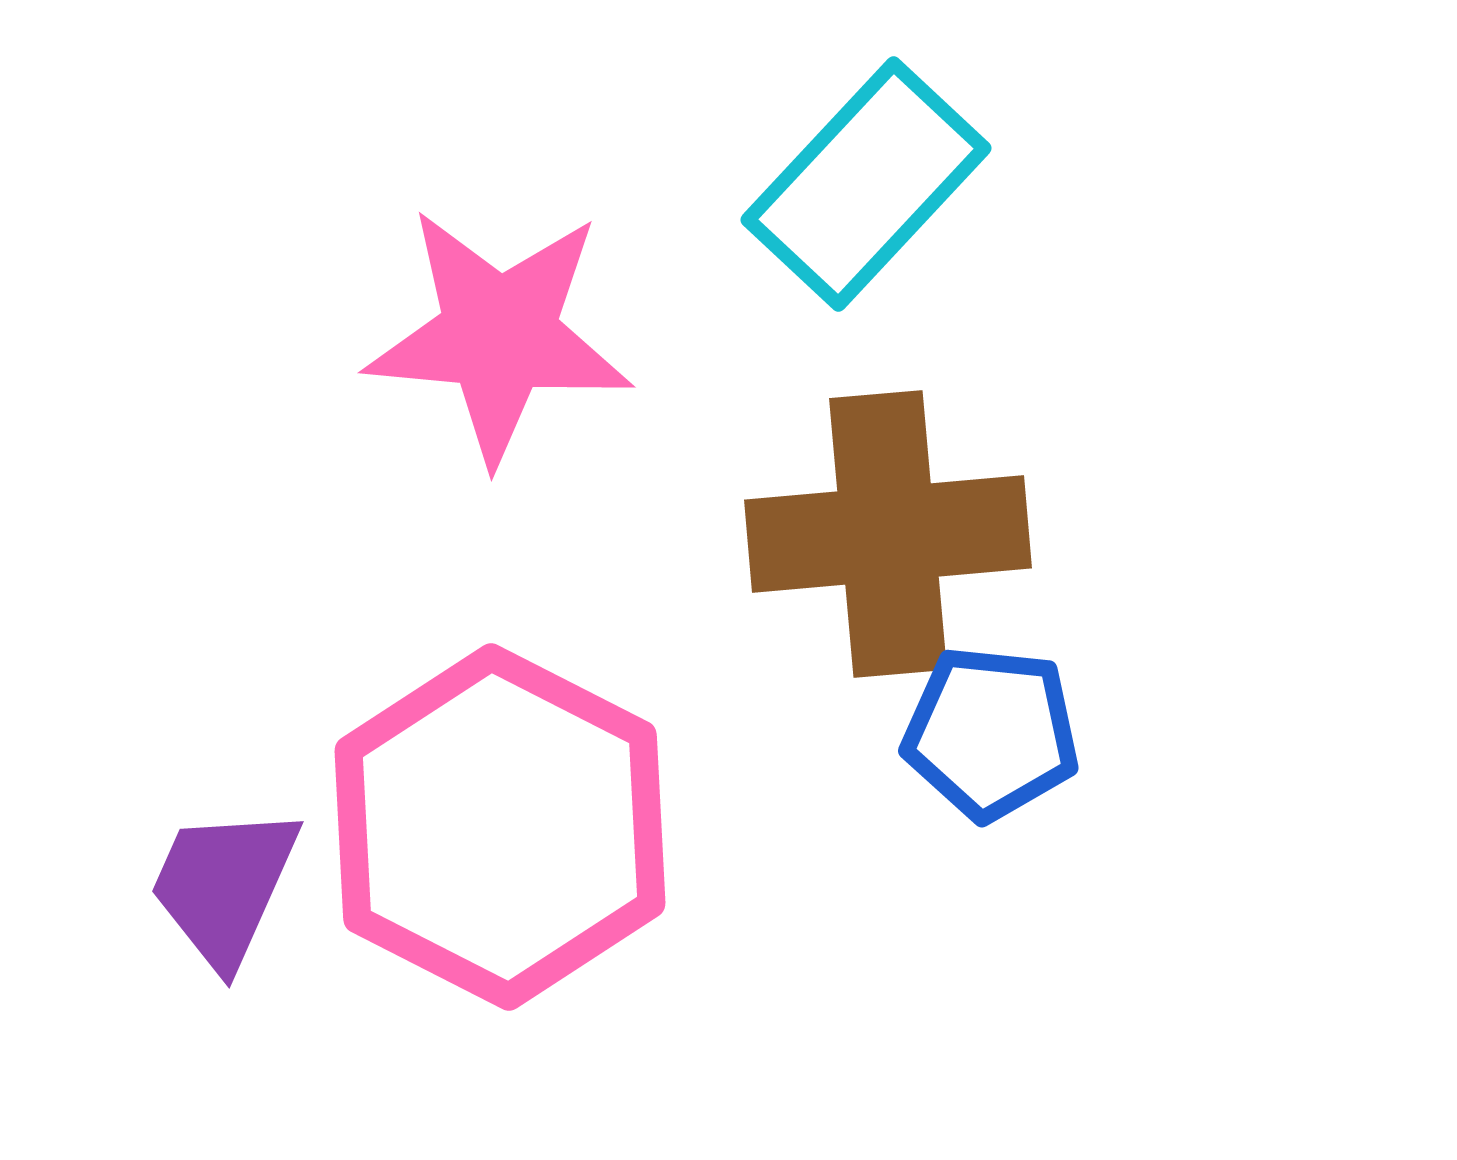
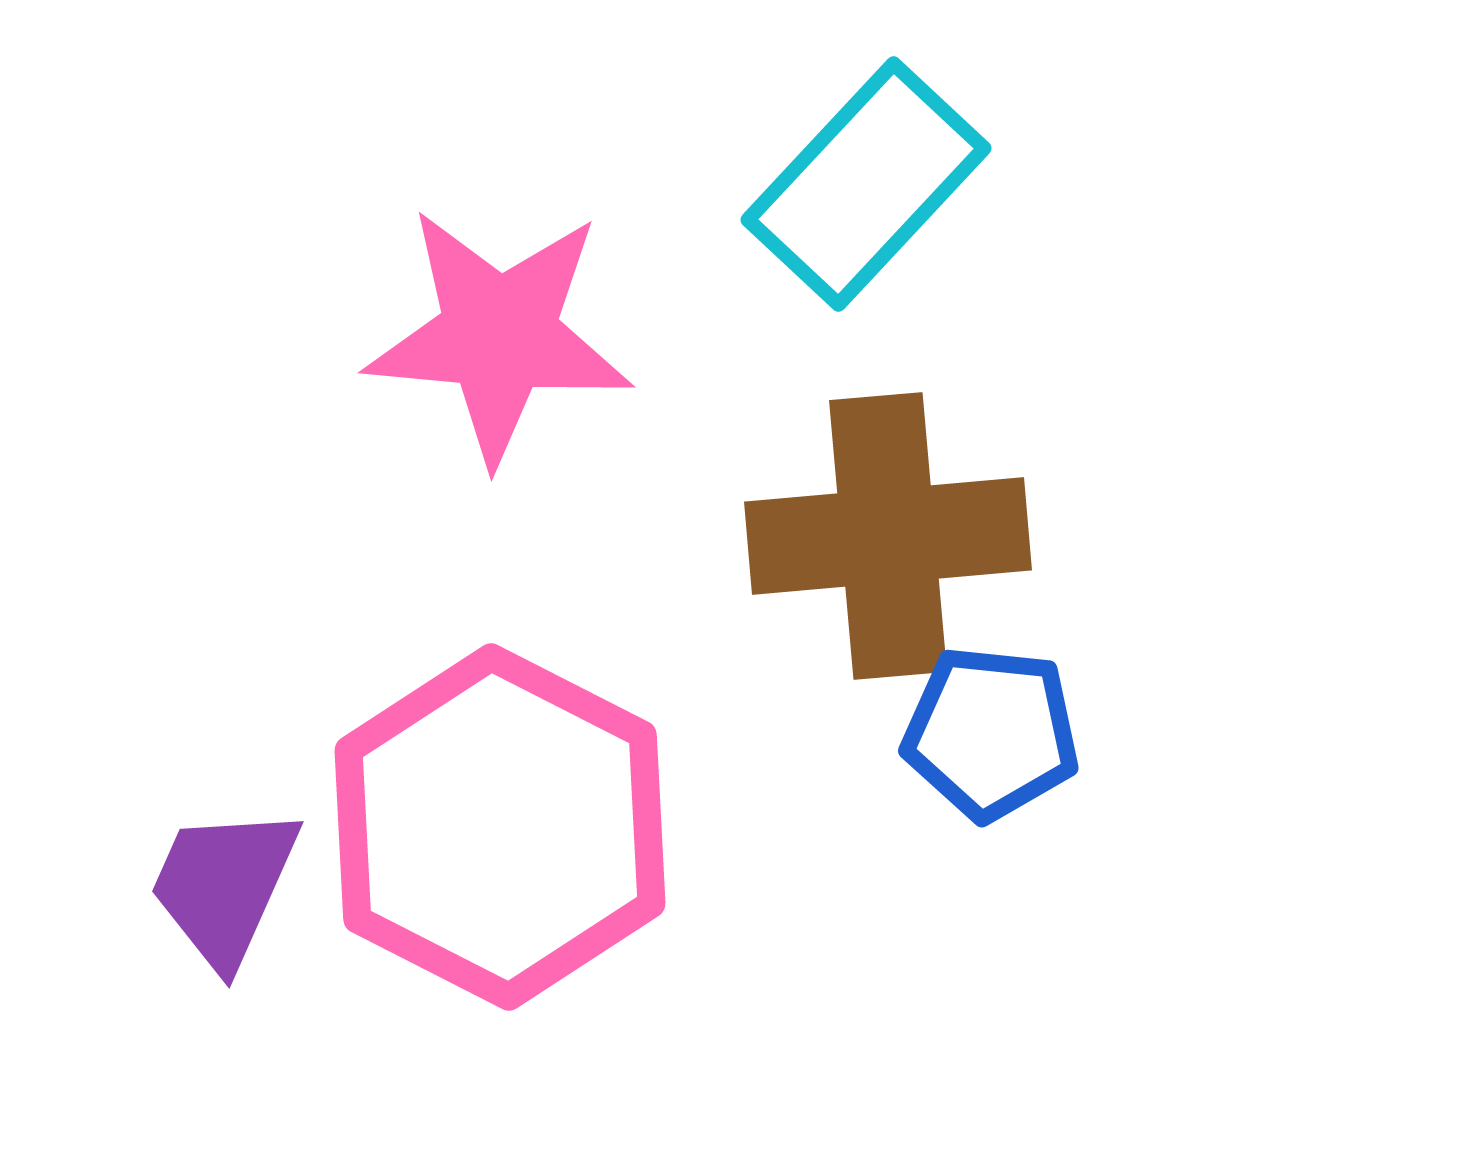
brown cross: moved 2 px down
